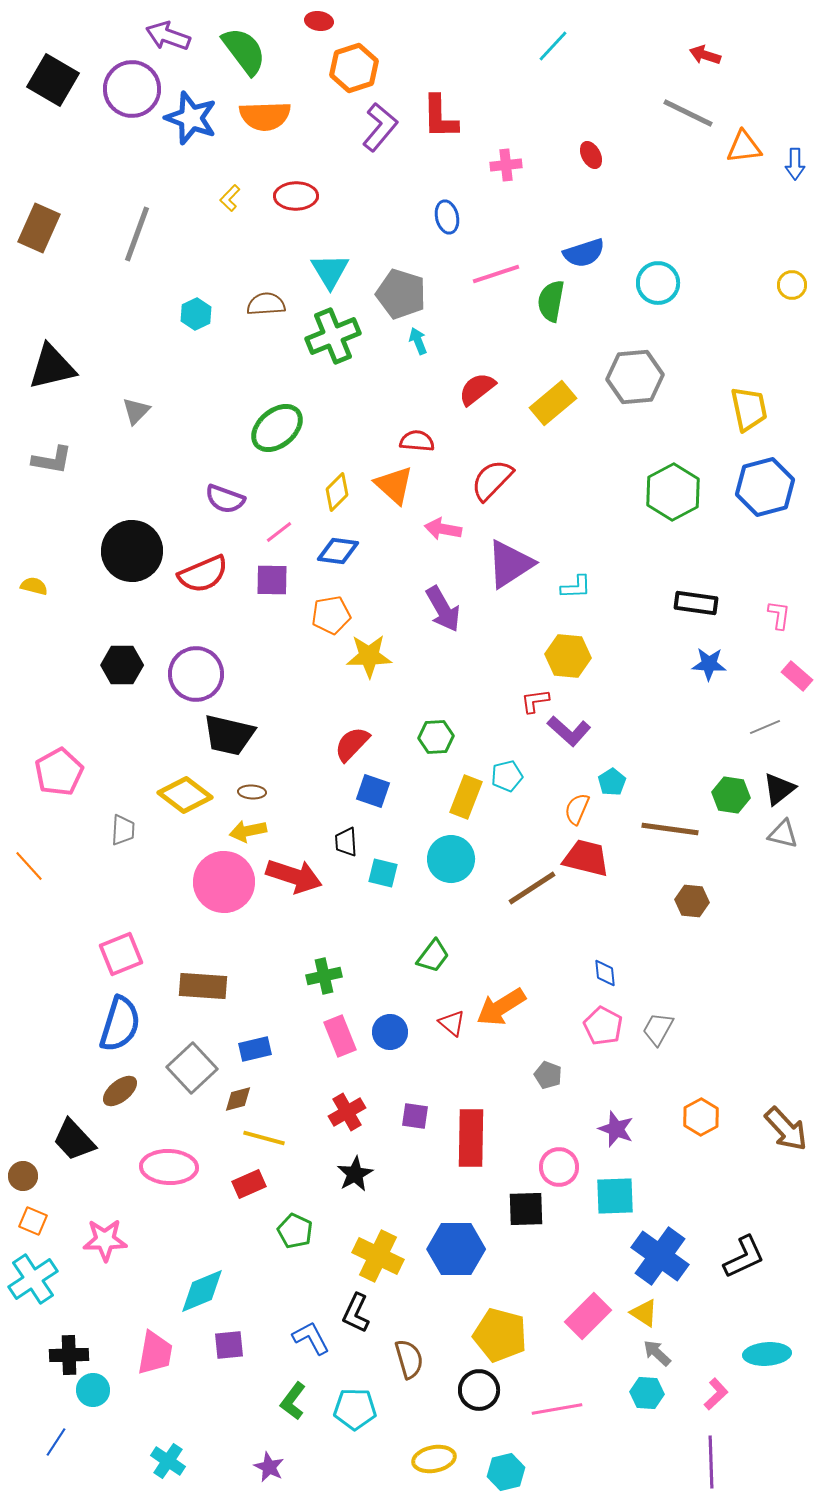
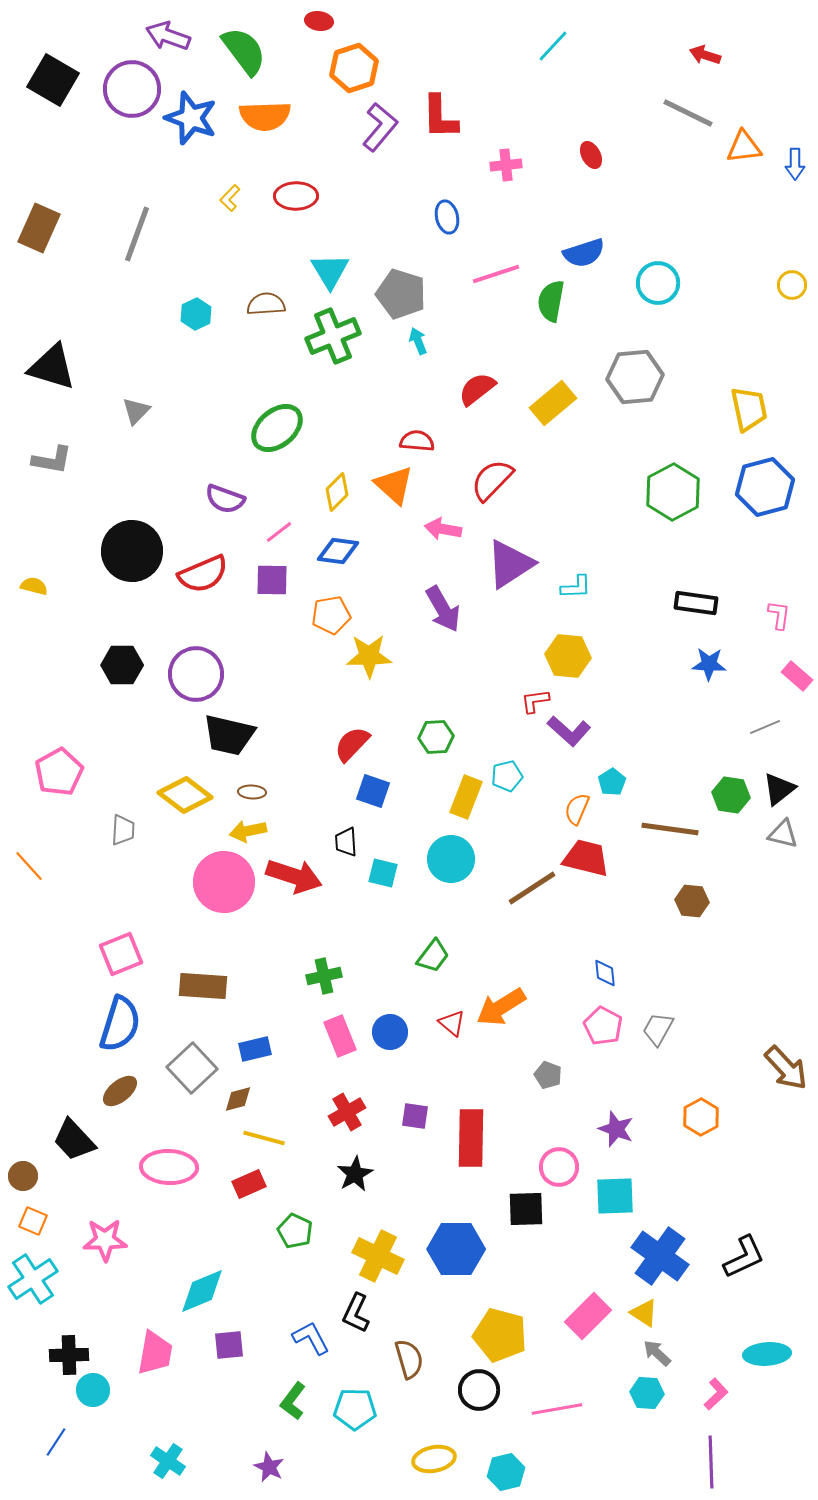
black triangle at (52, 367): rotated 30 degrees clockwise
brown arrow at (786, 1129): moved 61 px up
